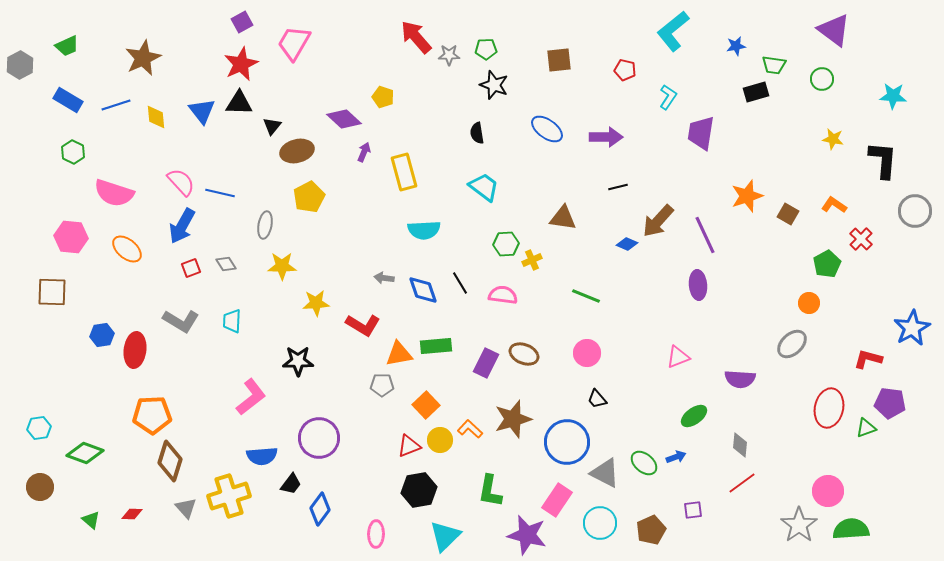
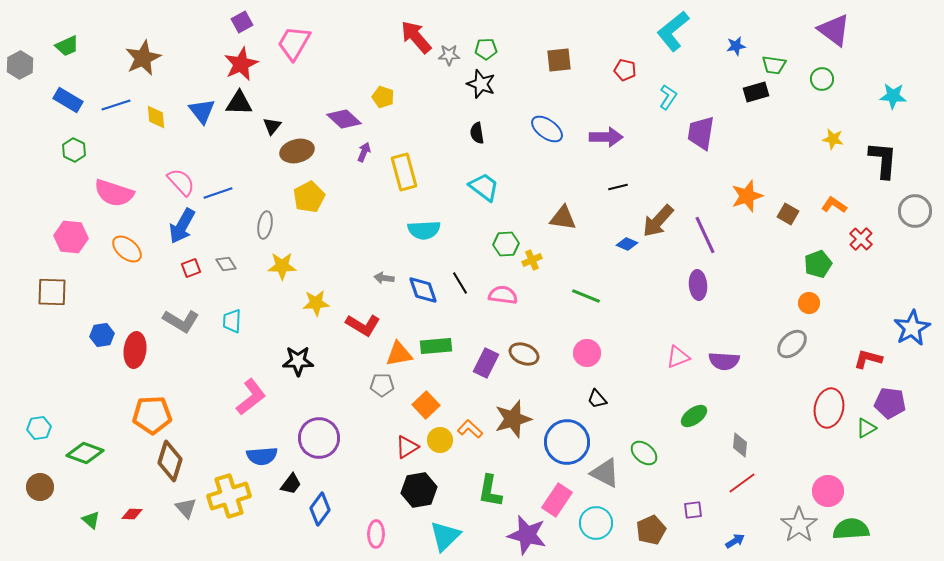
black star at (494, 85): moved 13 px left, 1 px up
green hexagon at (73, 152): moved 1 px right, 2 px up
blue line at (220, 193): moved 2 px left; rotated 32 degrees counterclockwise
green pentagon at (827, 264): moved 9 px left; rotated 8 degrees clockwise
purple semicircle at (740, 379): moved 16 px left, 18 px up
green triangle at (866, 428): rotated 10 degrees counterclockwise
red triangle at (409, 446): moved 2 px left, 1 px down; rotated 10 degrees counterclockwise
blue arrow at (676, 457): moved 59 px right, 84 px down; rotated 12 degrees counterclockwise
green ellipse at (644, 463): moved 10 px up
cyan circle at (600, 523): moved 4 px left
